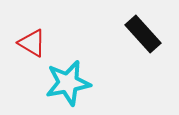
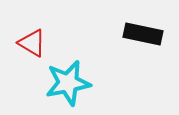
black rectangle: rotated 36 degrees counterclockwise
